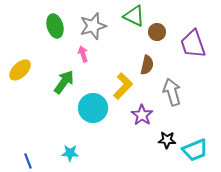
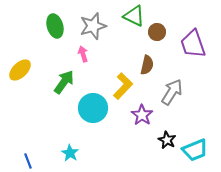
gray arrow: rotated 48 degrees clockwise
black star: rotated 24 degrees clockwise
cyan star: rotated 30 degrees clockwise
